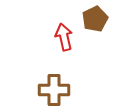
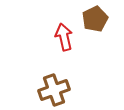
brown cross: rotated 20 degrees counterclockwise
